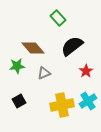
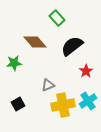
green rectangle: moved 1 px left
brown diamond: moved 2 px right, 6 px up
green star: moved 3 px left, 3 px up
gray triangle: moved 4 px right, 12 px down
black square: moved 1 px left, 3 px down
yellow cross: moved 1 px right
